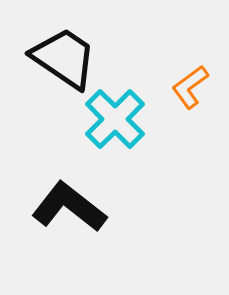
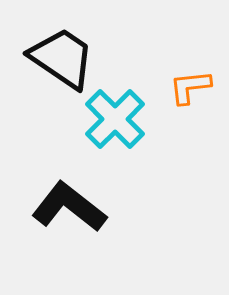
black trapezoid: moved 2 px left
orange L-shape: rotated 30 degrees clockwise
